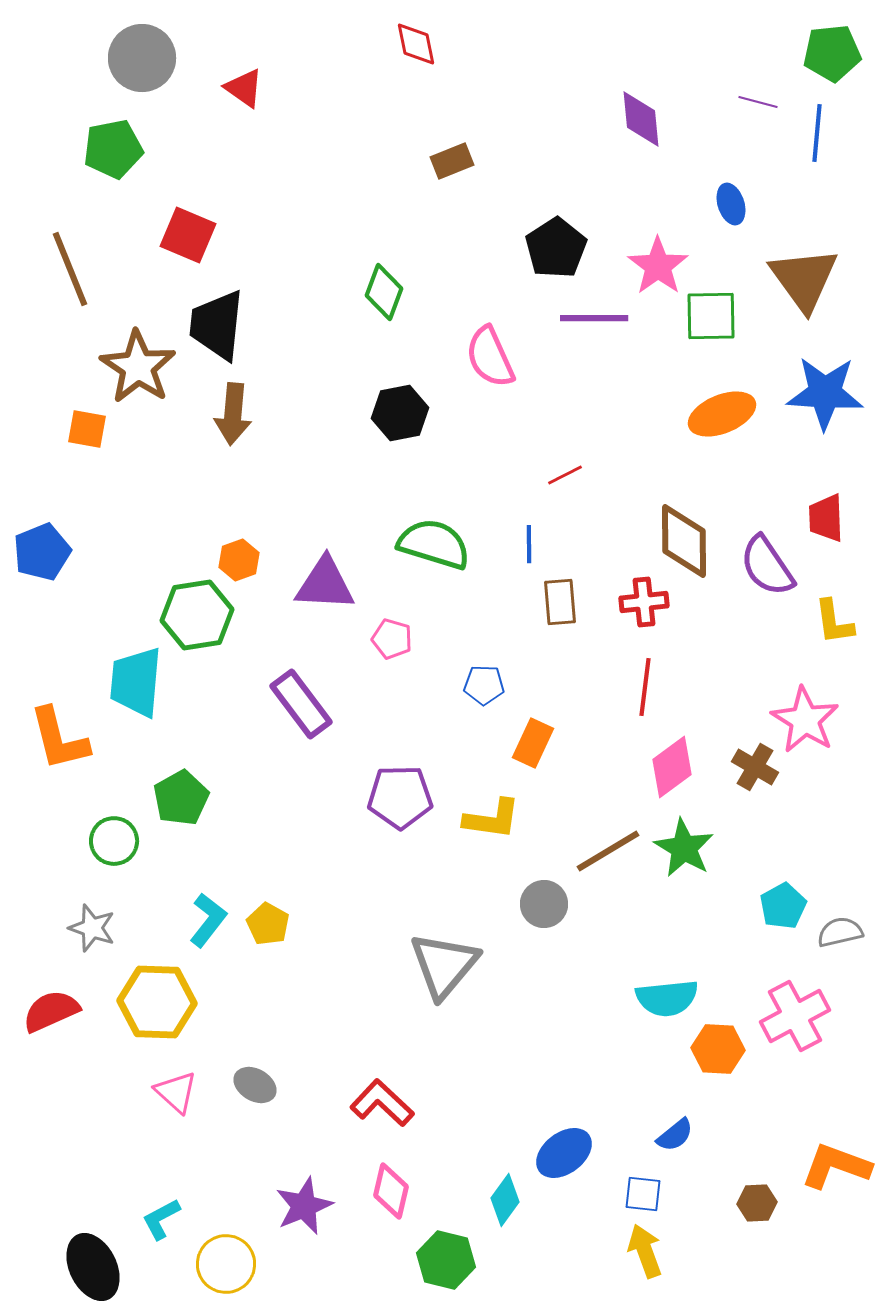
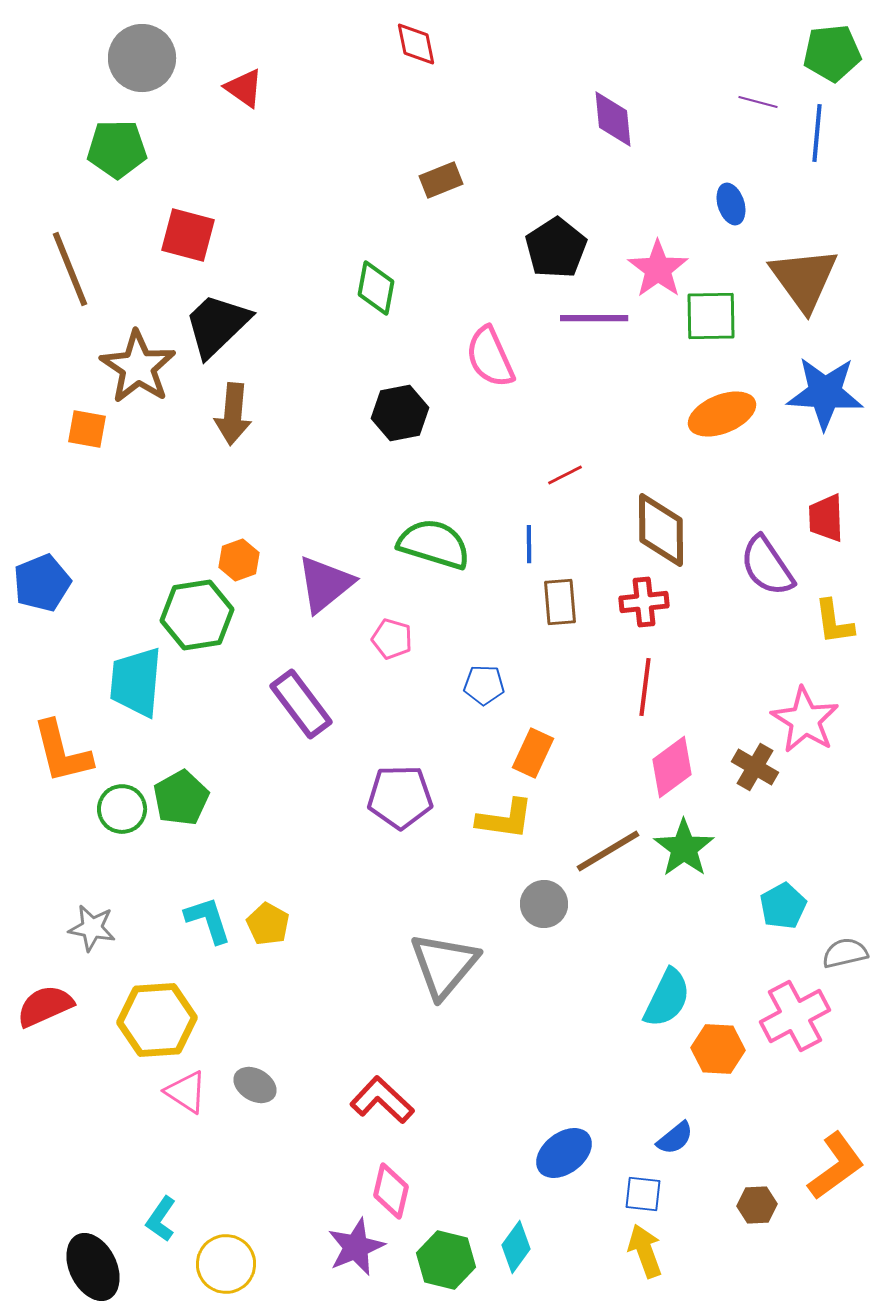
purple diamond at (641, 119): moved 28 px left
green pentagon at (113, 149): moved 4 px right; rotated 10 degrees clockwise
brown rectangle at (452, 161): moved 11 px left, 19 px down
red square at (188, 235): rotated 8 degrees counterclockwise
pink star at (658, 266): moved 3 px down
green diamond at (384, 292): moved 8 px left, 4 px up; rotated 10 degrees counterclockwise
black trapezoid at (217, 325): rotated 40 degrees clockwise
brown diamond at (684, 541): moved 23 px left, 11 px up
blue pentagon at (42, 552): moved 31 px down
purple triangle at (325, 584): rotated 42 degrees counterclockwise
orange L-shape at (59, 739): moved 3 px right, 13 px down
orange rectangle at (533, 743): moved 10 px down
yellow L-shape at (492, 819): moved 13 px right
green circle at (114, 841): moved 8 px right, 32 px up
green star at (684, 848): rotated 6 degrees clockwise
cyan L-shape at (208, 920): rotated 56 degrees counterclockwise
gray star at (92, 928): rotated 9 degrees counterclockwise
gray semicircle at (840, 932): moved 5 px right, 21 px down
cyan semicircle at (667, 998): rotated 58 degrees counterclockwise
yellow hexagon at (157, 1002): moved 18 px down; rotated 6 degrees counterclockwise
red semicircle at (51, 1011): moved 6 px left, 5 px up
pink triangle at (176, 1092): moved 10 px right; rotated 9 degrees counterclockwise
red L-shape at (382, 1103): moved 3 px up
blue semicircle at (675, 1135): moved 3 px down
orange L-shape at (836, 1166): rotated 124 degrees clockwise
cyan diamond at (505, 1200): moved 11 px right, 47 px down
brown hexagon at (757, 1203): moved 2 px down
purple star at (304, 1206): moved 52 px right, 41 px down
cyan L-shape at (161, 1219): rotated 27 degrees counterclockwise
